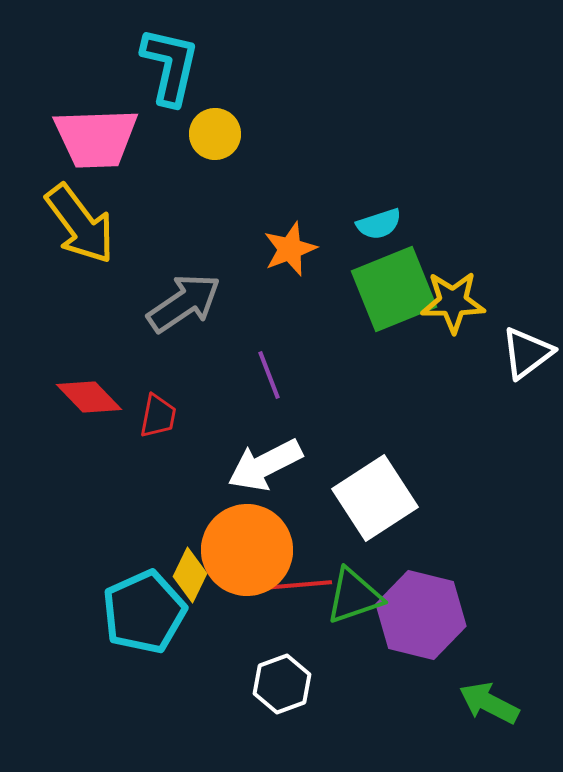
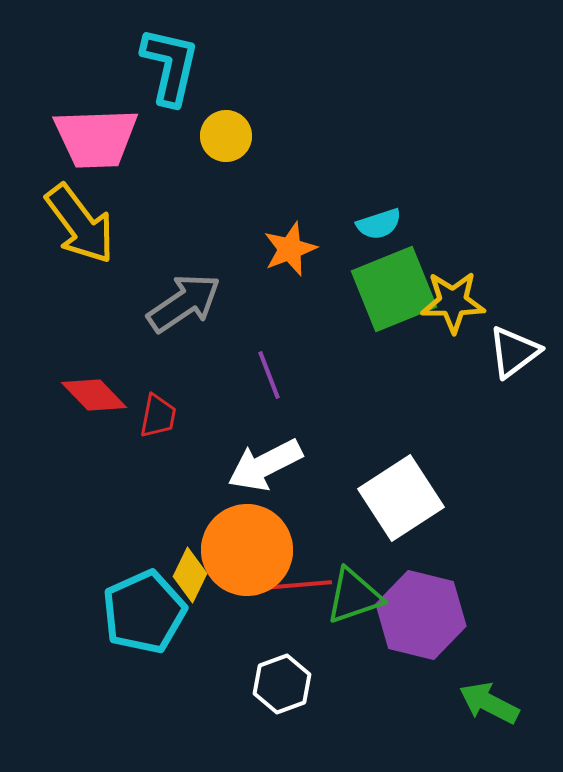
yellow circle: moved 11 px right, 2 px down
white triangle: moved 13 px left, 1 px up
red diamond: moved 5 px right, 2 px up
white square: moved 26 px right
